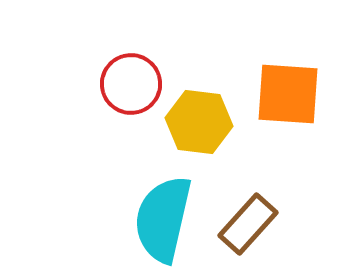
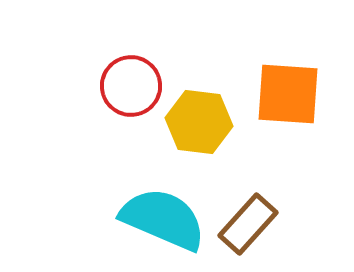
red circle: moved 2 px down
cyan semicircle: rotated 100 degrees clockwise
